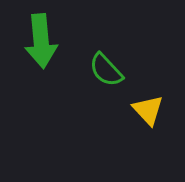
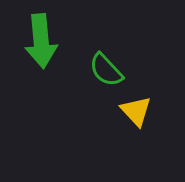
yellow triangle: moved 12 px left, 1 px down
